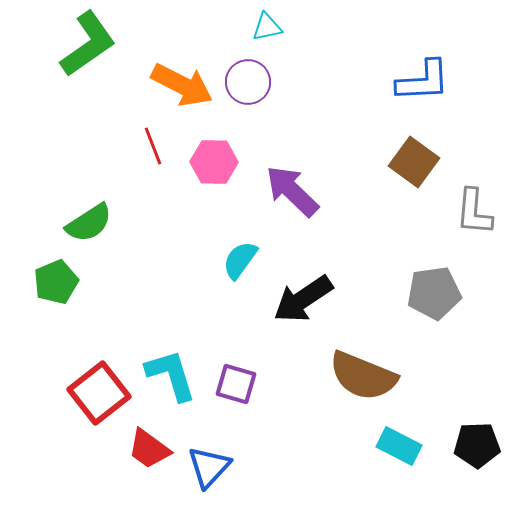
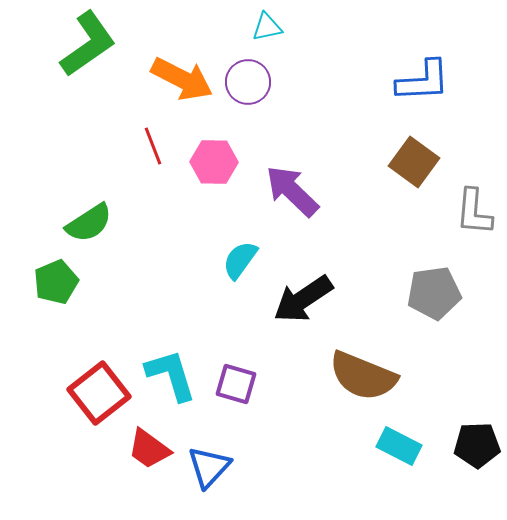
orange arrow: moved 6 px up
